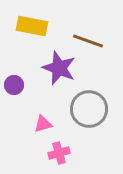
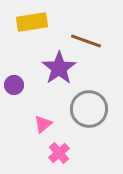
yellow rectangle: moved 4 px up; rotated 20 degrees counterclockwise
brown line: moved 2 px left
purple star: rotated 16 degrees clockwise
pink triangle: rotated 24 degrees counterclockwise
pink cross: rotated 25 degrees counterclockwise
